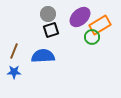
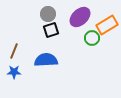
orange rectangle: moved 7 px right
green circle: moved 1 px down
blue semicircle: moved 3 px right, 4 px down
